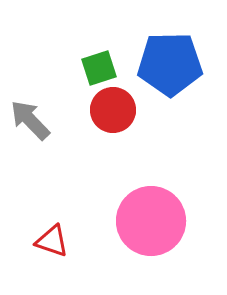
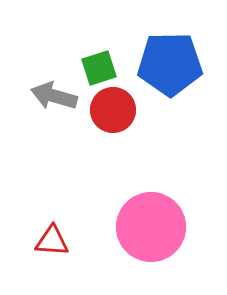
gray arrow: moved 24 px right, 24 px up; rotated 30 degrees counterclockwise
pink circle: moved 6 px down
red triangle: rotated 15 degrees counterclockwise
